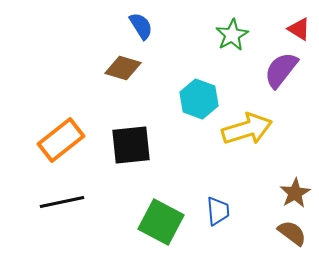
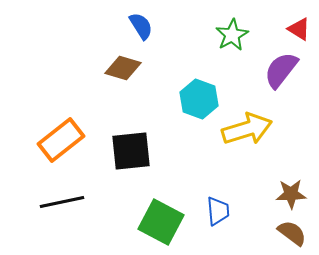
black square: moved 6 px down
brown star: moved 4 px left, 1 px down; rotated 28 degrees clockwise
